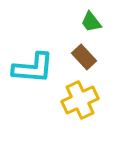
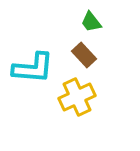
brown rectangle: moved 2 px up
yellow cross: moved 3 px left, 3 px up
